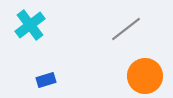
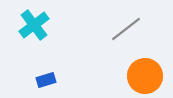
cyan cross: moved 4 px right
